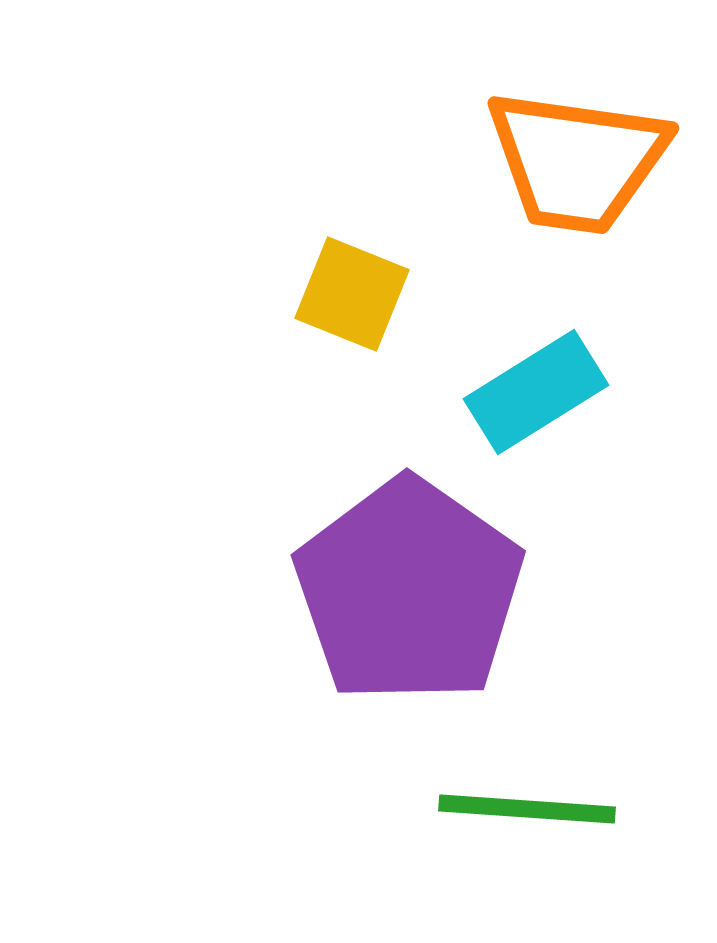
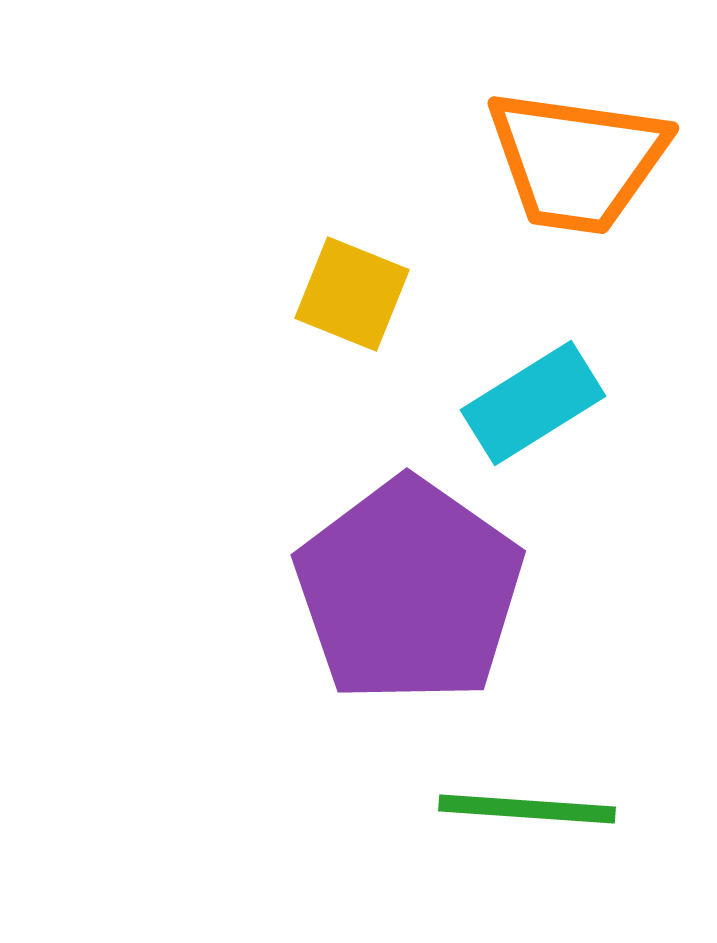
cyan rectangle: moved 3 px left, 11 px down
